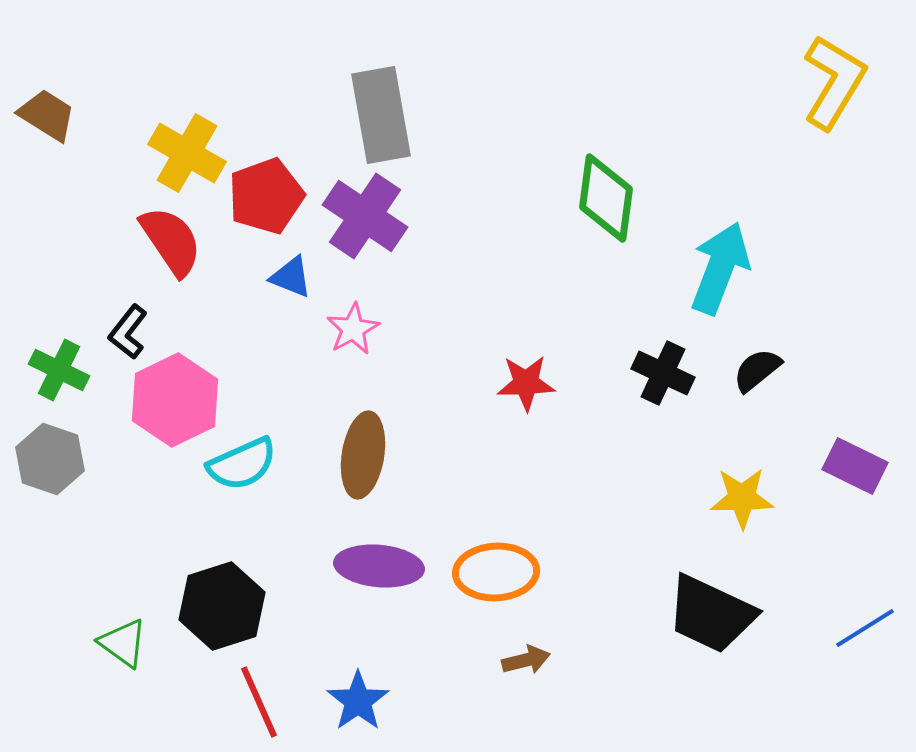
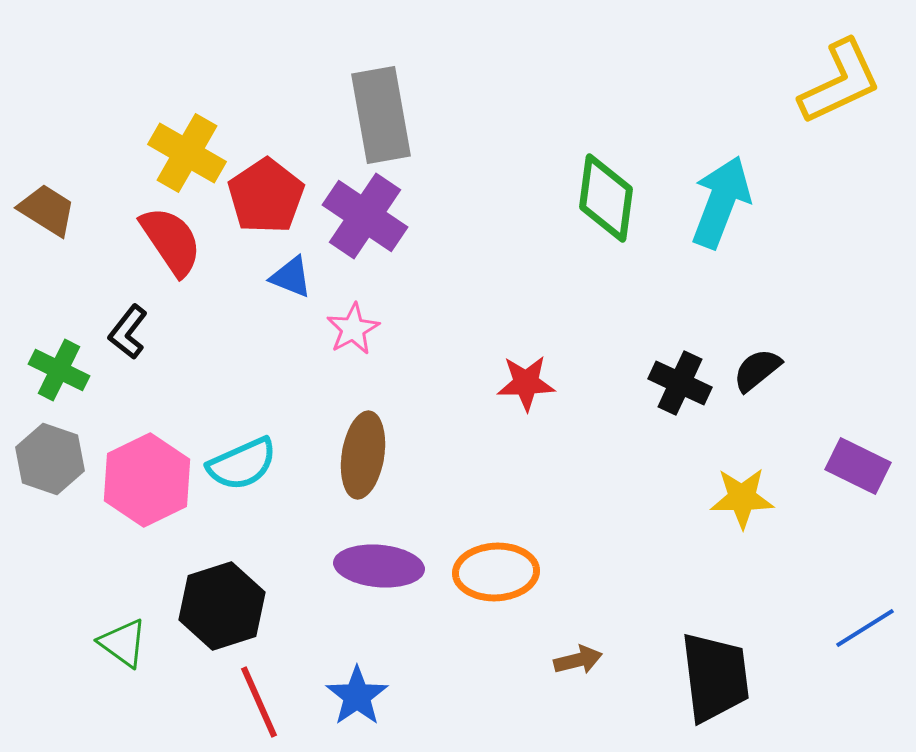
yellow L-shape: moved 6 px right; rotated 34 degrees clockwise
brown trapezoid: moved 95 px down
red pentagon: rotated 14 degrees counterclockwise
cyan arrow: moved 1 px right, 66 px up
black cross: moved 17 px right, 10 px down
pink hexagon: moved 28 px left, 80 px down
purple rectangle: moved 3 px right
black trapezoid: moved 4 px right, 63 px down; rotated 122 degrees counterclockwise
brown arrow: moved 52 px right
blue star: moved 1 px left, 5 px up
